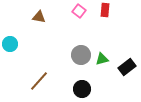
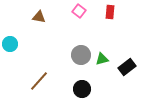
red rectangle: moved 5 px right, 2 px down
